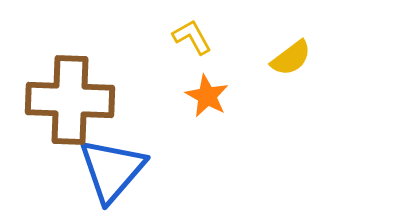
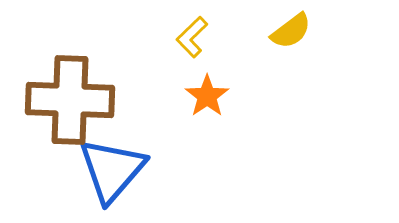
yellow L-shape: rotated 105 degrees counterclockwise
yellow semicircle: moved 27 px up
orange star: rotated 9 degrees clockwise
